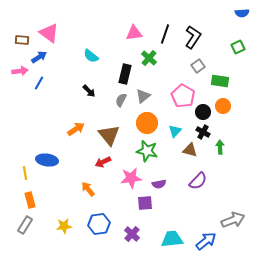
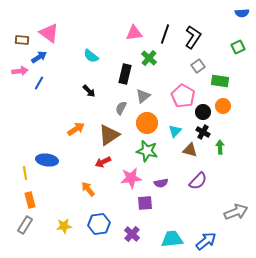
gray semicircle at (121, 100): moved 8 px down
brown triangle at (109, 135): rotated 35 degrees clockwise
purple semicircle at (159, 184): moved 2 px right, 1 px up
gray arrow at (233, 220): moved 3 px right, 8 px up
